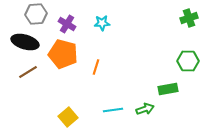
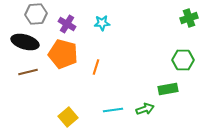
green hexagon: moved 5 px left, 1 px up
brown line: rotated 18 degrees clockwise
